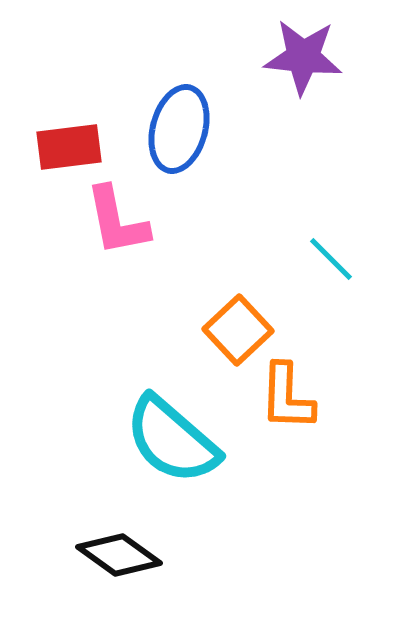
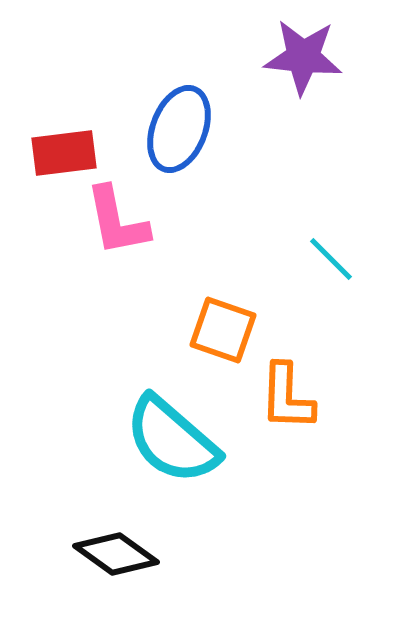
blue ellipse: rotated 6 degrees clockwise
red rectangle: moved 5 px left, 6 px down
orange square: moved 15 px left; rotated 28 degrees counterclockwise
black diamond: moved 3 px left, 1 px up
